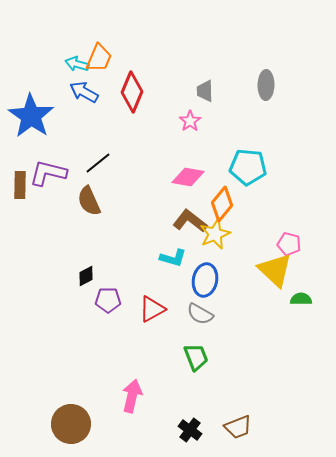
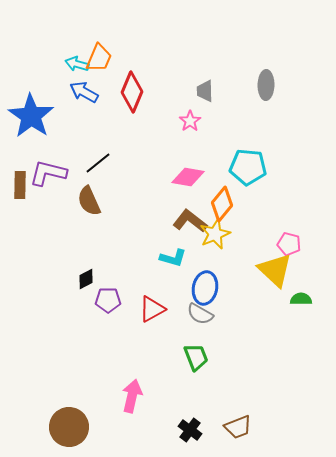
black diamond: moved 3 px down
blue ellipse: moved 8 px down
brown circle: moved 2 px left, 3 px down
